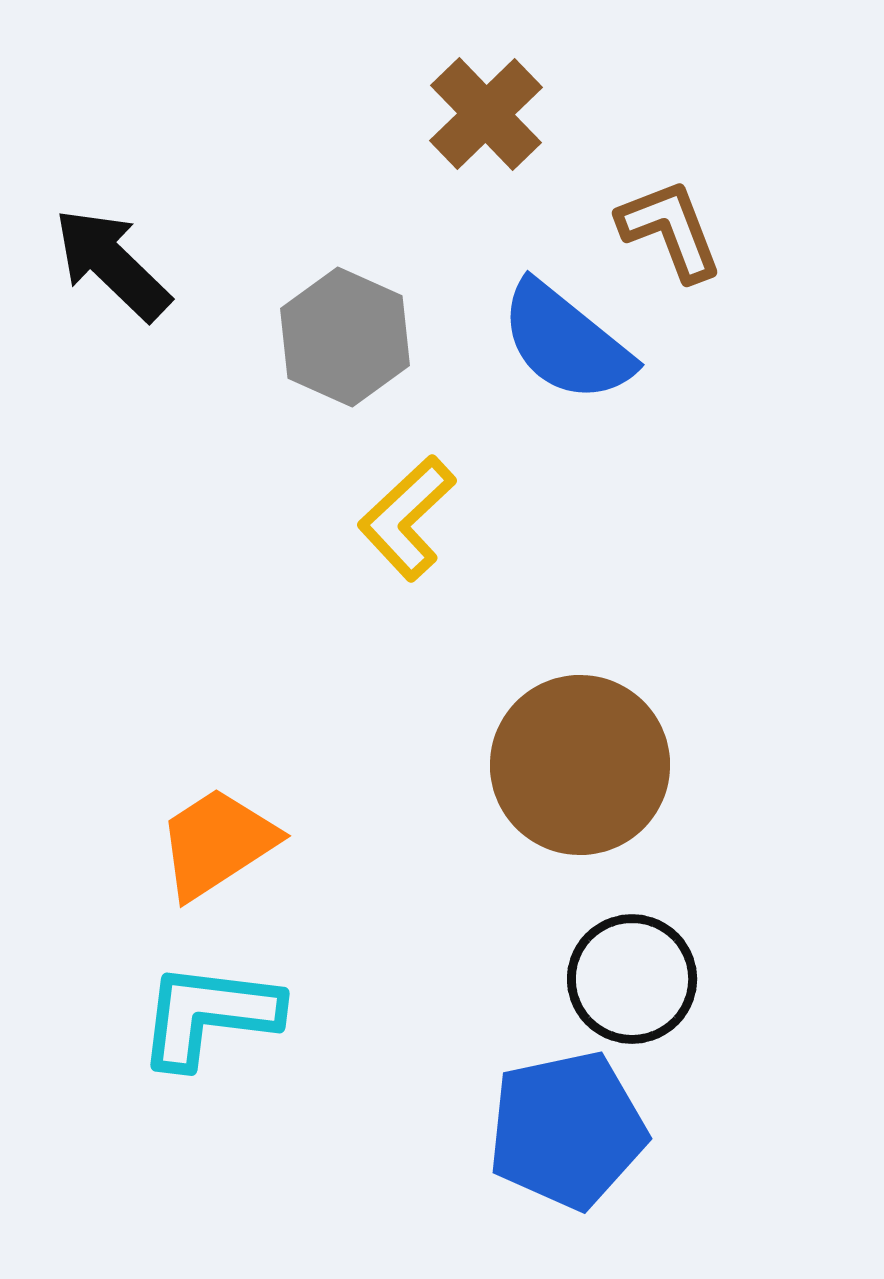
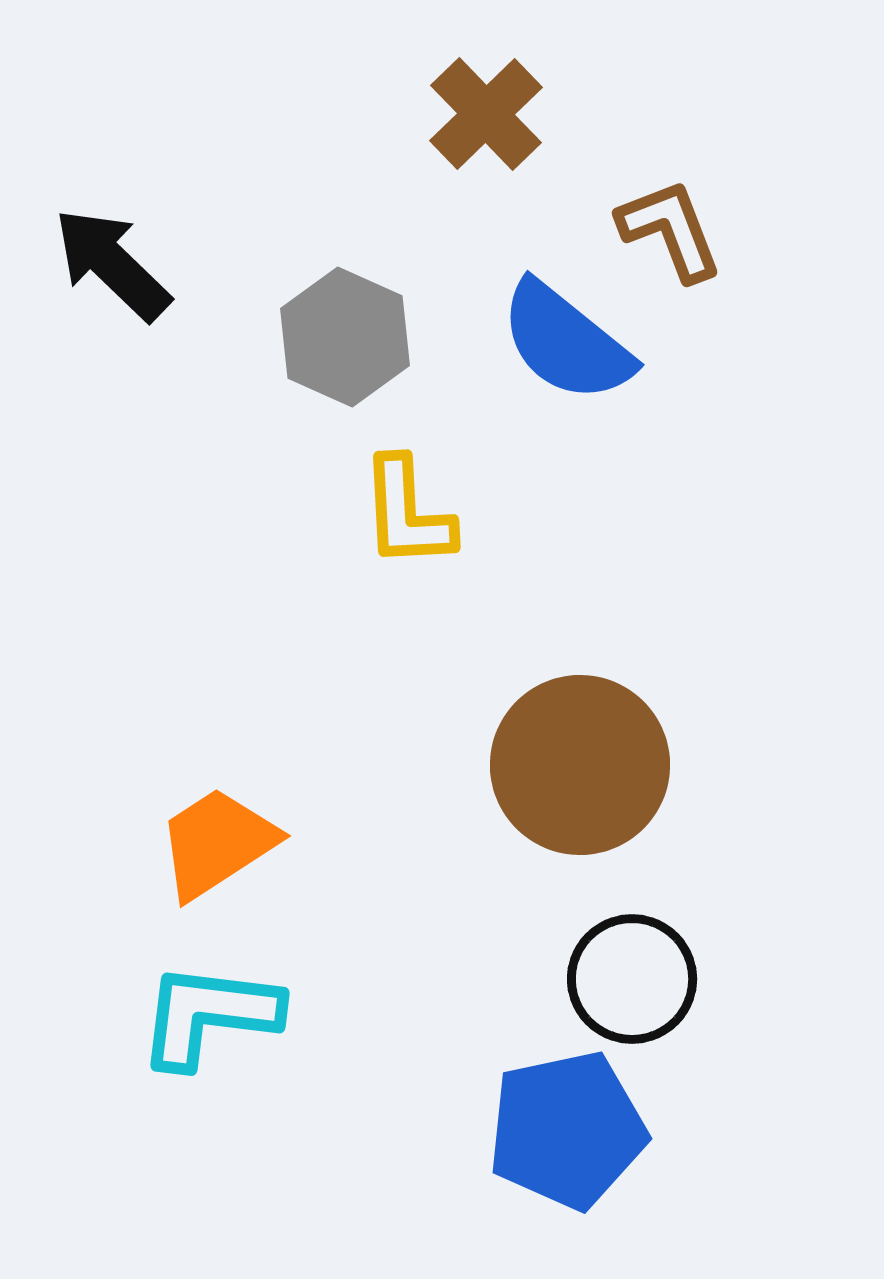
yellow L-shape: moved 5 px up; rotated 50 degrees counterclockwise
